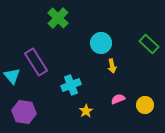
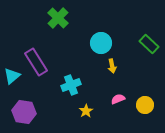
cyan triangle: rotated 30 degrees clockwise
